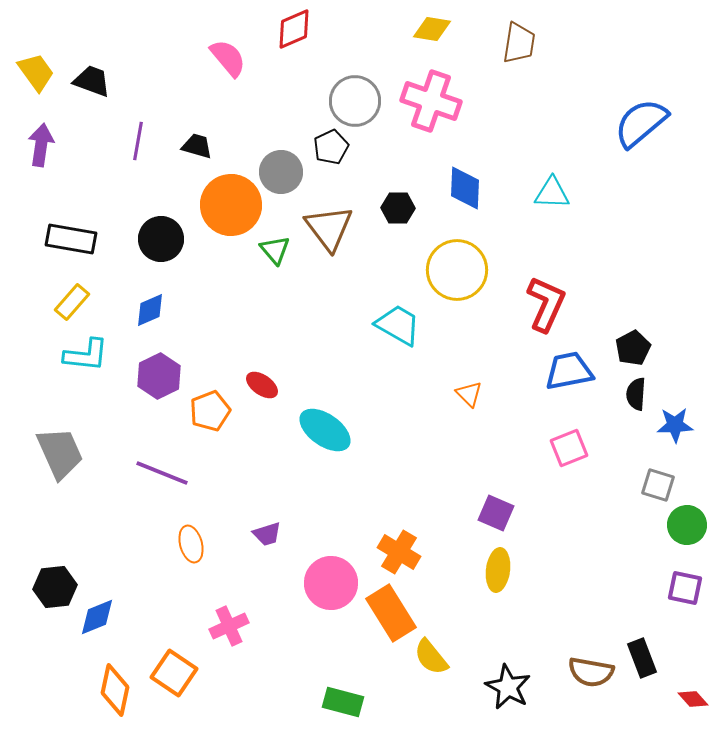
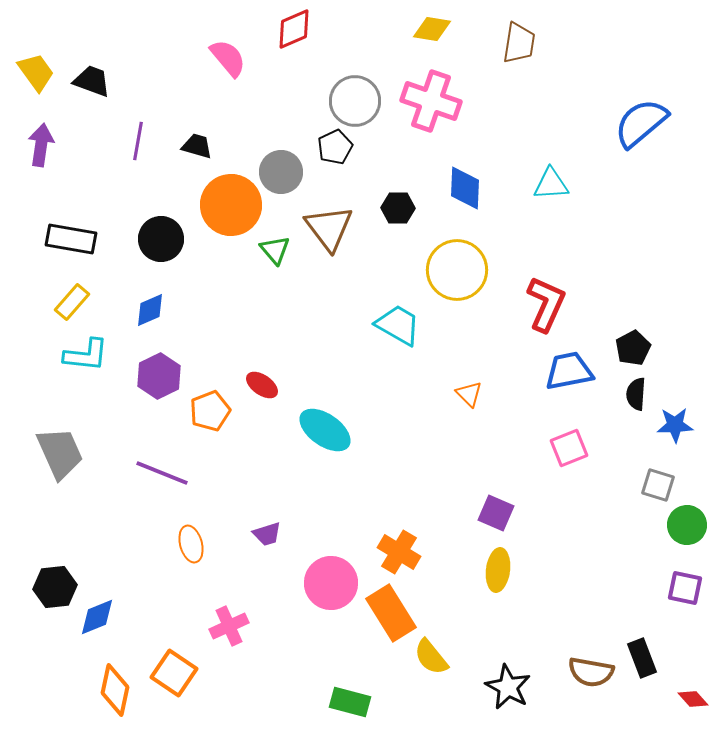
black pentagon at (331, 147): moved 4 px right
cyan triangle at (552, 193): moved 1 px left, 9 px up; rotated 6 degrees counterclockwise
green rectangle at (343, 702): moved 7 px right
